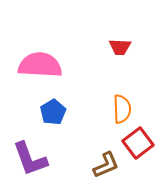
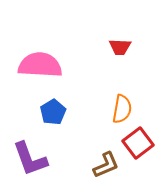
orange semicircle: rotated 12 degrees clockwise
